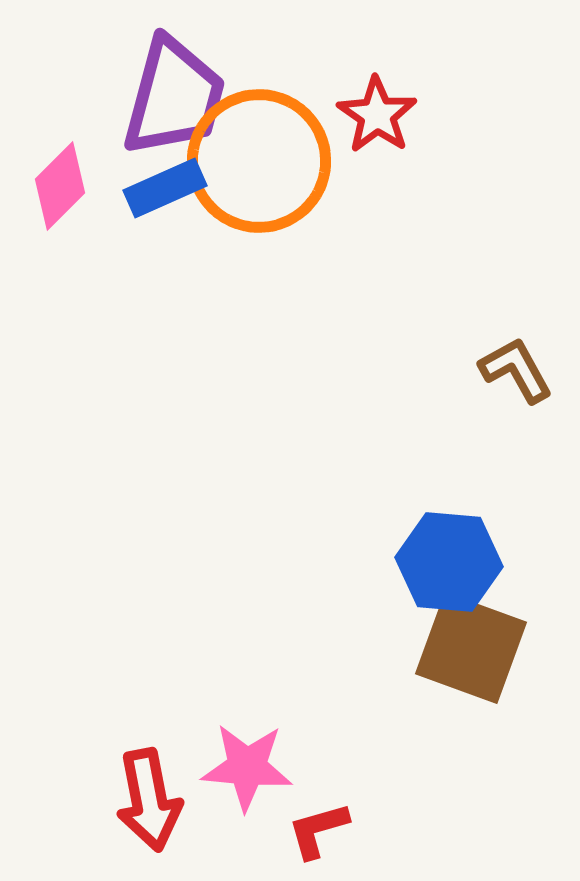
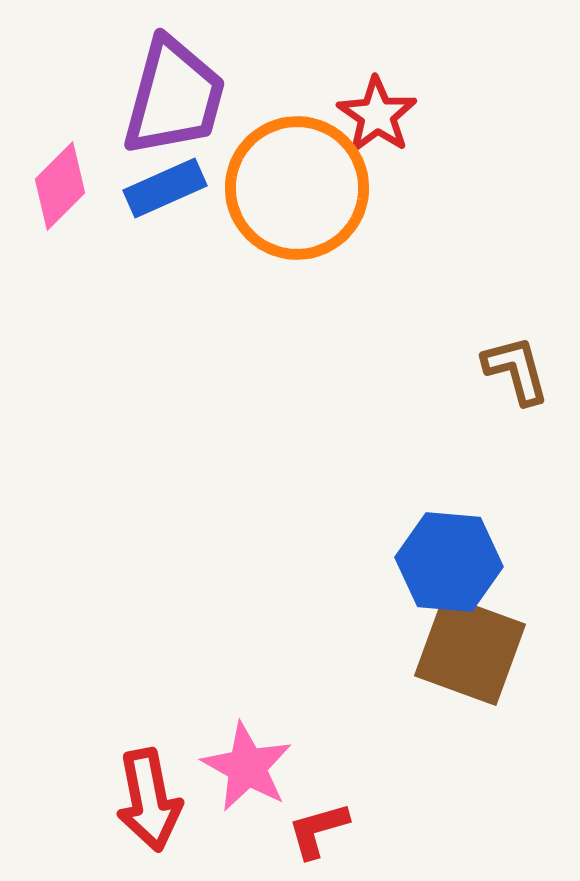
orange circle: moved 38 px right, 27 px down
brown L-shape: rotated 14 degrees clockwise
brown square: moved 1 px left, 2 px down
pink star: rotated 24 degrees clockwise
